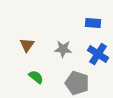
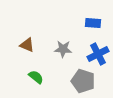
brown triangle: rotated 42 degrees counterclockwise
blue cross: rotated 30 degrees clockwise
gray pentagon: moved 6 px right, 2 px up
